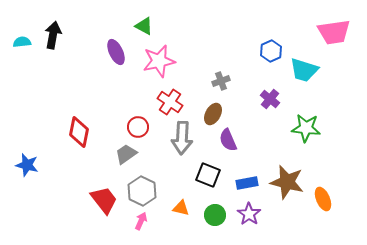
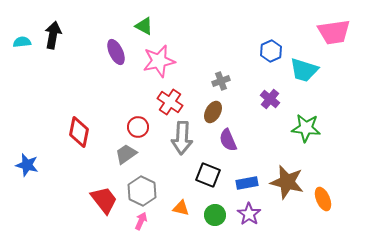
brown ellipse: moved 2 px up
